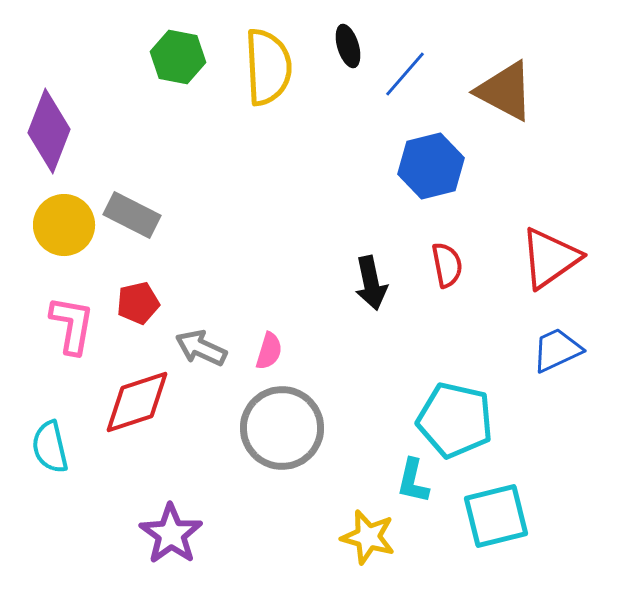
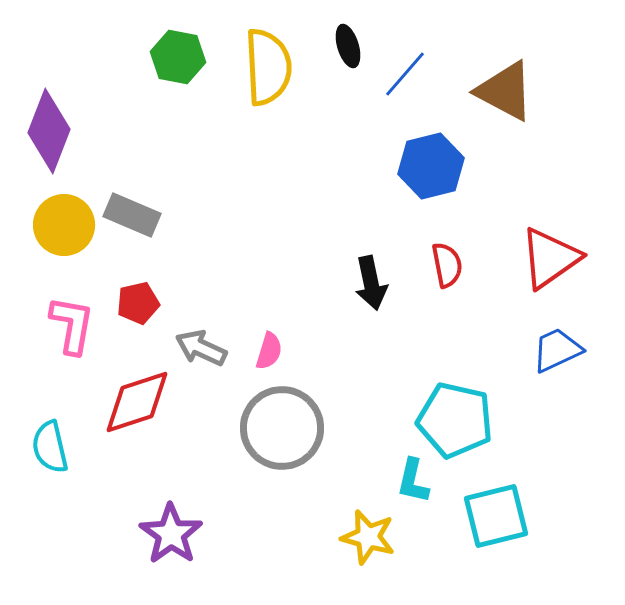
gray rectangle: rotated 4 degrees counterclockwise
